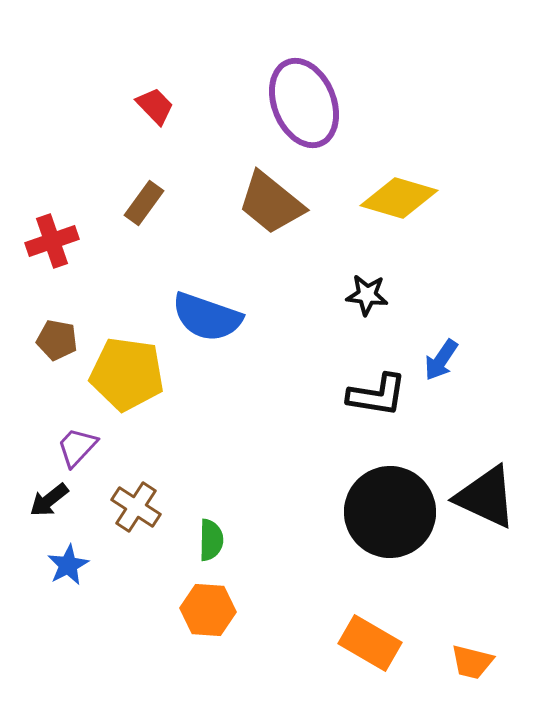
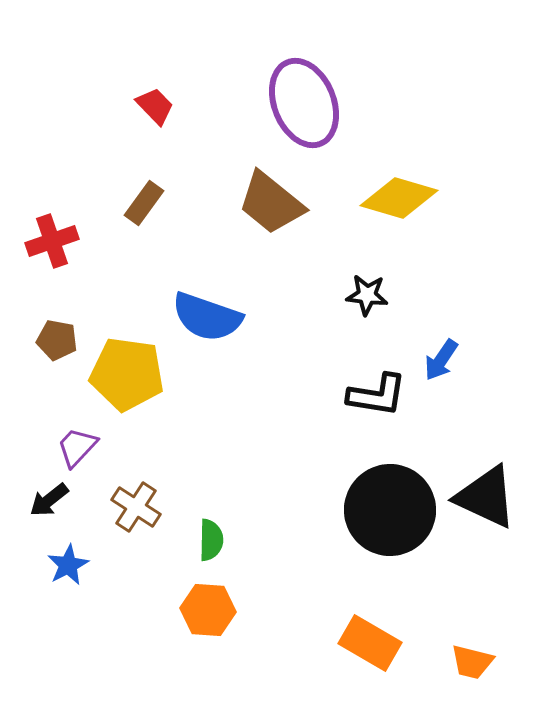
black circle: moved 2 px up
